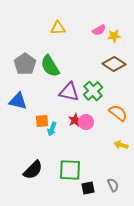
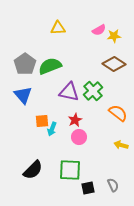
green semicircle: rotated 100 degrees clockwise
blue triangle: moved 5 px right, 6 px up; rotated 36 degrees clockwise
pink circle: moved 7 px left, 15 px down
